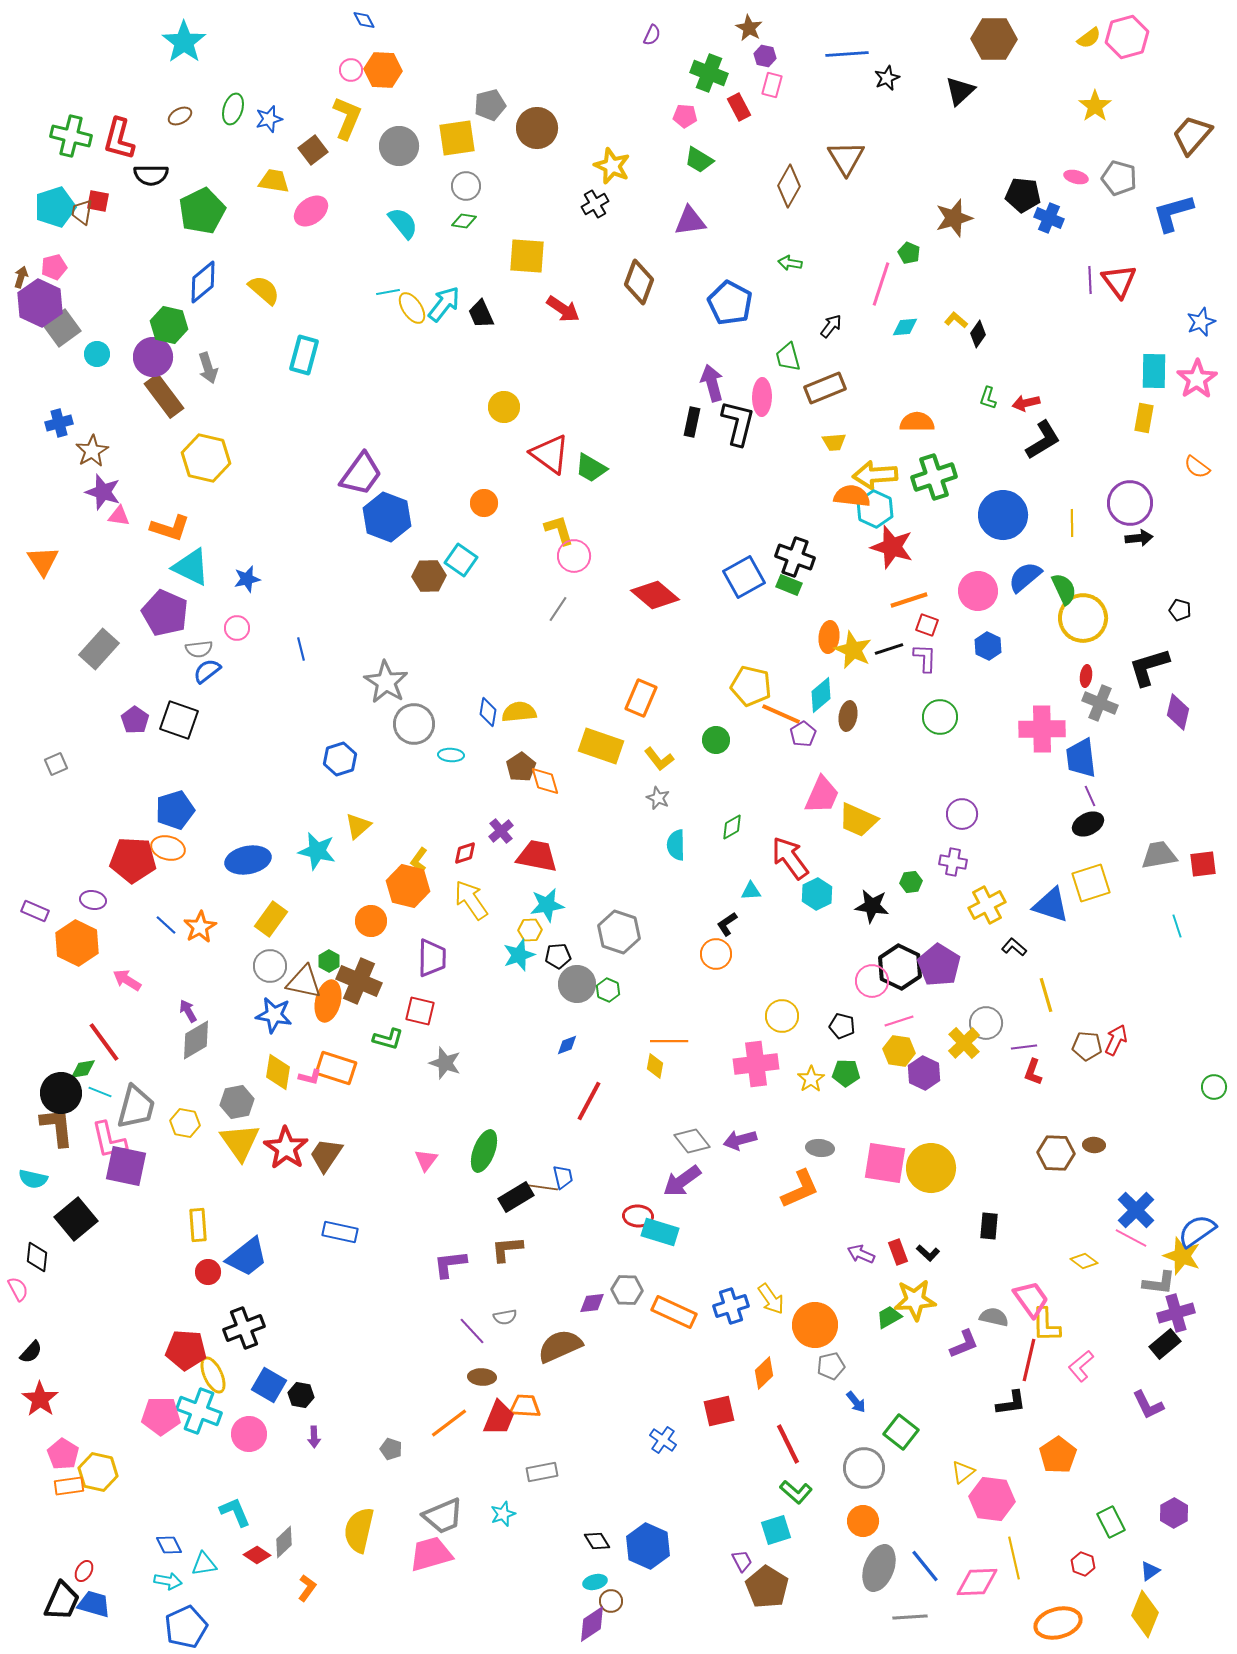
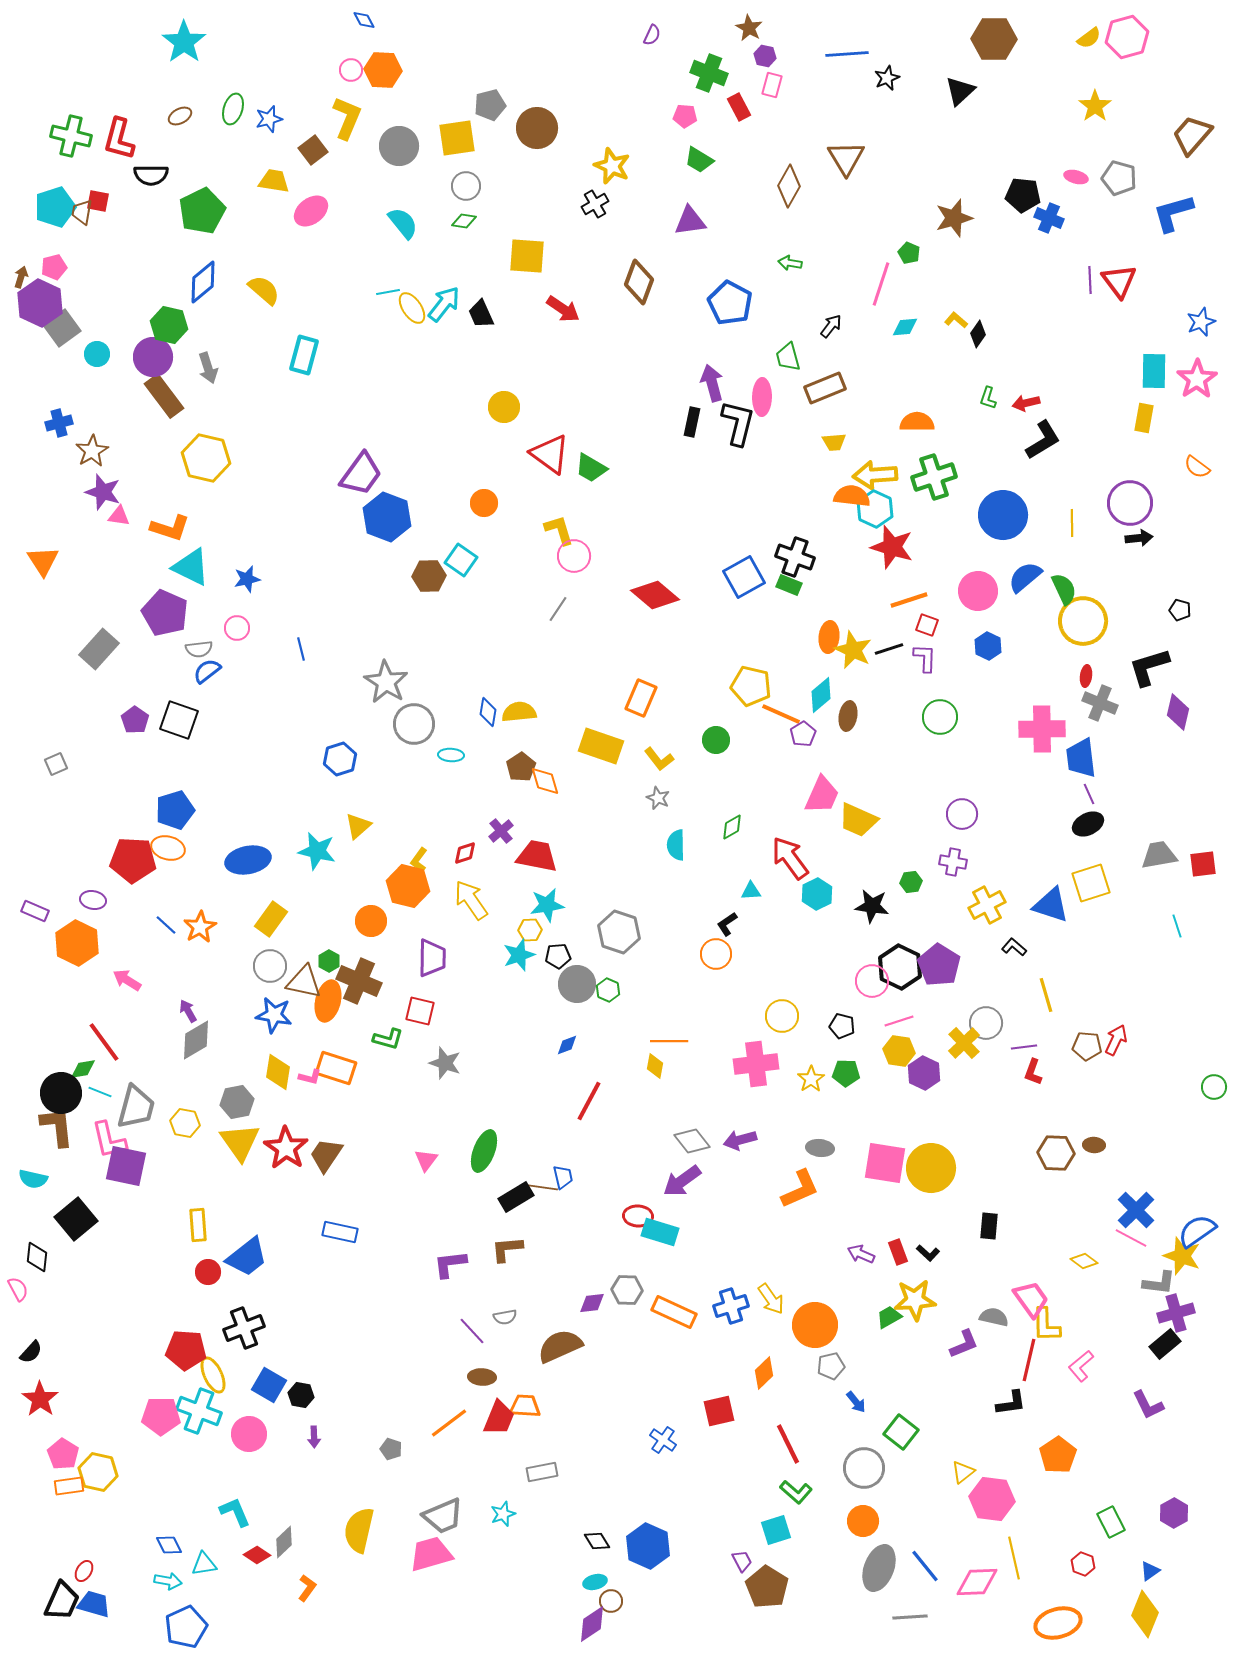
yellow circle at (1083, 618): moved 3 px down
purple line at (1090, 796): moved 1 px left, 2 px up
